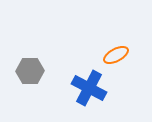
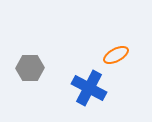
gray hexagon: moved 3 px up
